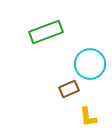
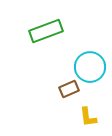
green rectangle: moved 1 px up
cyan circle: moved 3 px down
